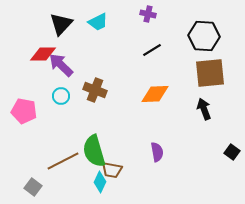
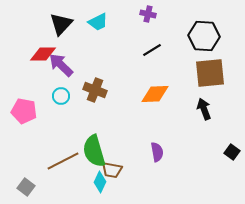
gray square: moved 7 px left
